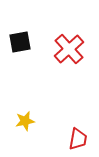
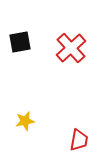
red cross: moved 2 px right, 1 px up
red trapezoid: moved 1 px right, 1 px down
